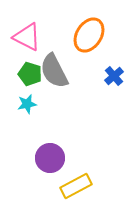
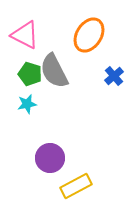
pink triangle: moved 2 px left, 2 px up
